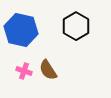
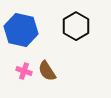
brown semicircle: moved 1 px left, 1 px down
